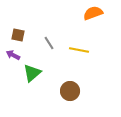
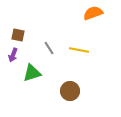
gray line: moved 5 px down
purple arrow: rotated 96 degrees counterclockwise
green triangle: rotated 24 degrees clockwise
